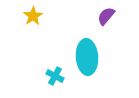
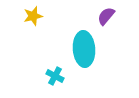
yellow star: rotated 18 degrees clockwise
cyan ellipse: moved 3 px left, 8 px up
